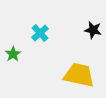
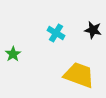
cyan cross: moved 16 px right; rotated 18 degrees counterclockwise
yellow trapezoid: rotated 8 degrees clockwise
